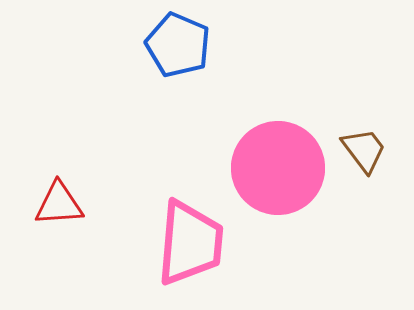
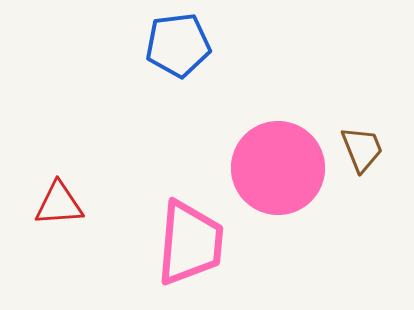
blue pentagon: rotated 30 degrees counterclockwise
brown trapezoid: moved 2 px left, 1 px up; rotated 15 degrees clockwise
